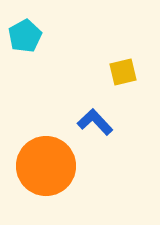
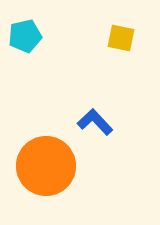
cyan pentagon: rotated 16 degrees clockwise
yellow square: moved 2 px left, 34 px up; rotated 24 degrees clockwise
